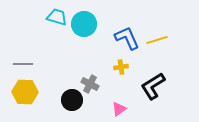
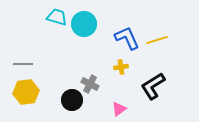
yellow hexagon: moved 1 px right; rotated 10 degrees counterclockwise
